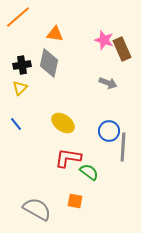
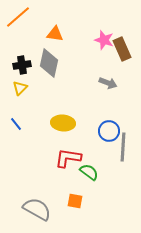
yellow ellipse: rotated 30 degrees counterclockwise
